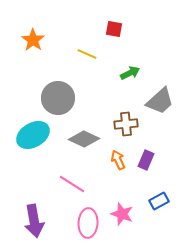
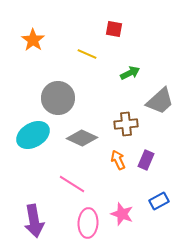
gray diamond: moved 2 px left, 1 px up
